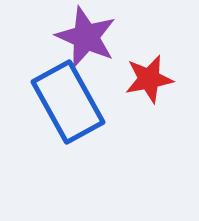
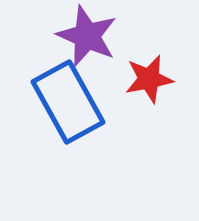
purple star: moved 1 px right, 1 px up
